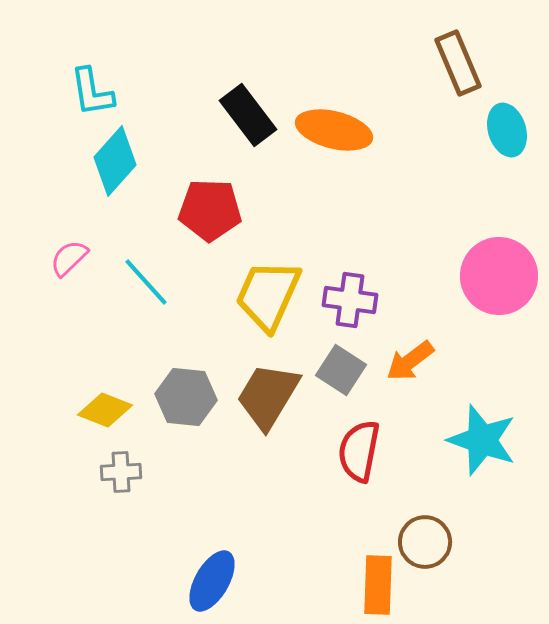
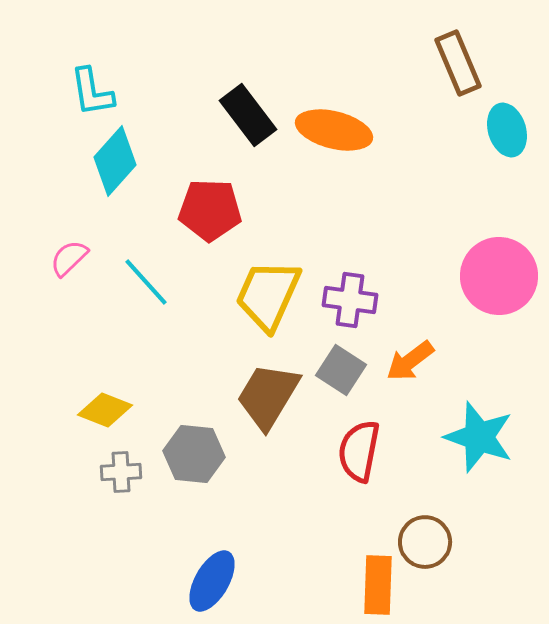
gray hexagon: moved 8 px right, 57 px down
cyan star: moved 3 px left, 3 px up
